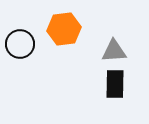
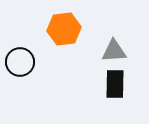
black circle: moved 18 px down
